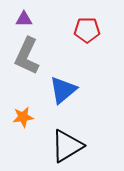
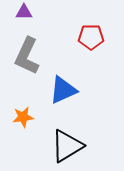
purple triangle: moved 7 px up
red pentagon: moved 4 px right, 7 px down
blue triangle: rotated 16 degrees clockwise
